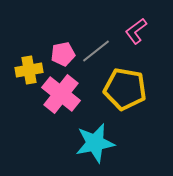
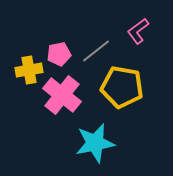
pink L-shape: moved 2 px right
pink pentagon: moved 4 px left
yellow pentagon: moved 3 px left, 2 px up
pink cross: moved 1 px right, 1 px down
